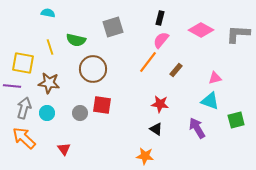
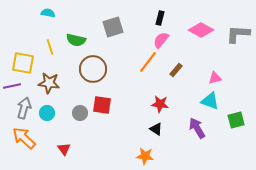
purple line: rotated 18 degrees counterclockwise
